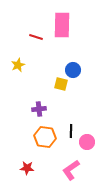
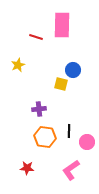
black line: moved 2 px left
